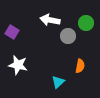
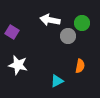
green circle: moved 4 px left
cyan triangle: moved 1 px left, 1 px up; rotated 16 degrees clockwise
